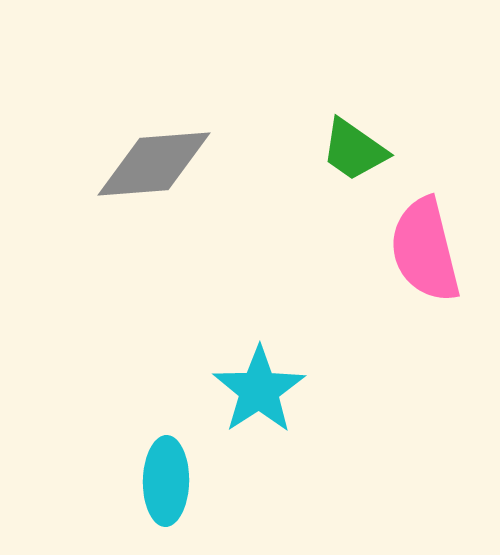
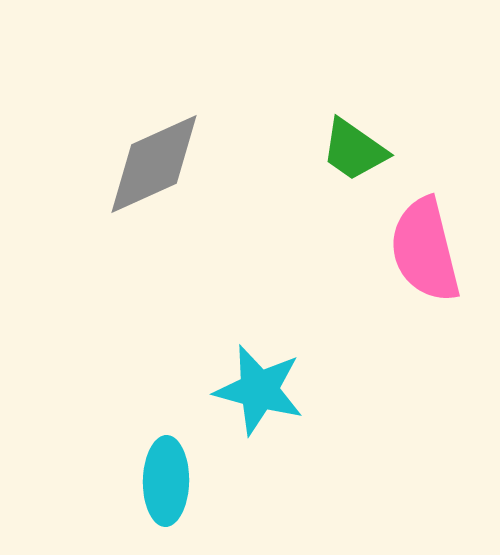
gray diamond: rotated 20 degrees counterclockwise
cyan star: rotated 24 degrees counterclockwise
